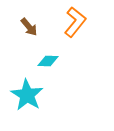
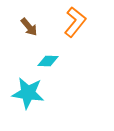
cyan star: moved 1 px right, 2 px up; rotated 24 degrees counterclockwise
